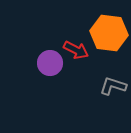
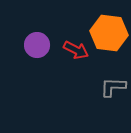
purple circle: moved 13 px left, 18 px up
gray L-shape: moved 1 px down; rotated 16 degrees counterclockwise
